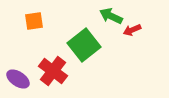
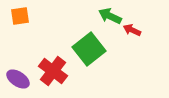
green arrow: moved 1 px left
orange square: moved 14 px left, 5 px up
red arrow: rotated 48 degrees clockwise
green square: moved 5 px right, 4 px down
